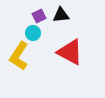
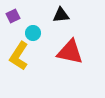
purple square: moved 26 px left
red triangle: rotated 16 degrees counterclockwise
